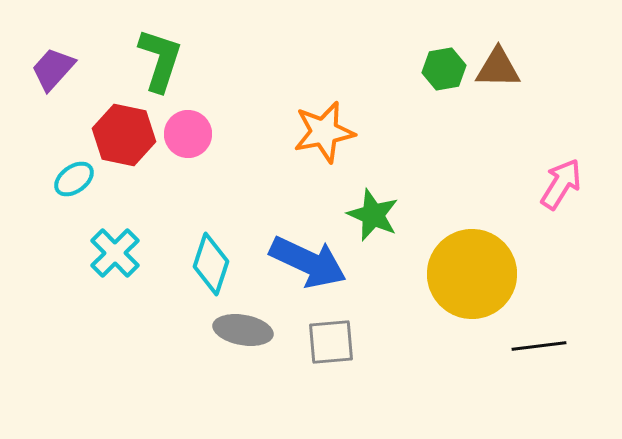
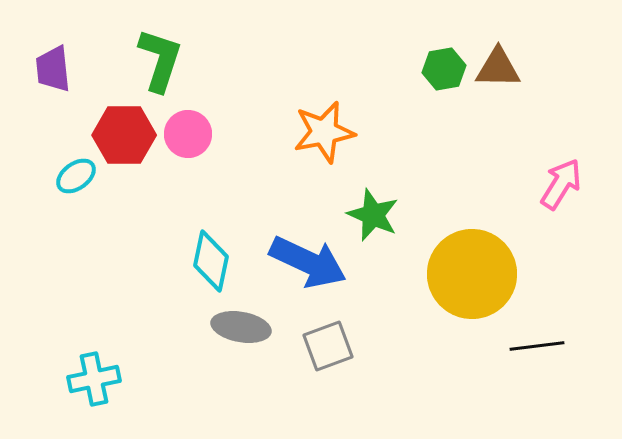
purple trapezoid: rotated 48 degrees counterclockwise
red hexagon: rotated 12 degrees counterclockwise
cyan ellipse: moved 2 px right, 3 px up
cyan cross: moved 21 px left, 126 px down; rotated 33 degrees clockwise
cyan diamond: moved 3 px up; rotated 6 degrees counterclockwise
gray ellipse: moved 2 px left, 3 px up
gray square: moved 3 px left, 4 px down; rotated 15 degrees counterclockwise
black line: moved 2 px left
